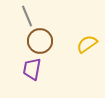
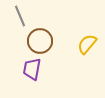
gray line: moved 7 px left
yellow semicircle: rotated 15 degrees counterclockwise
